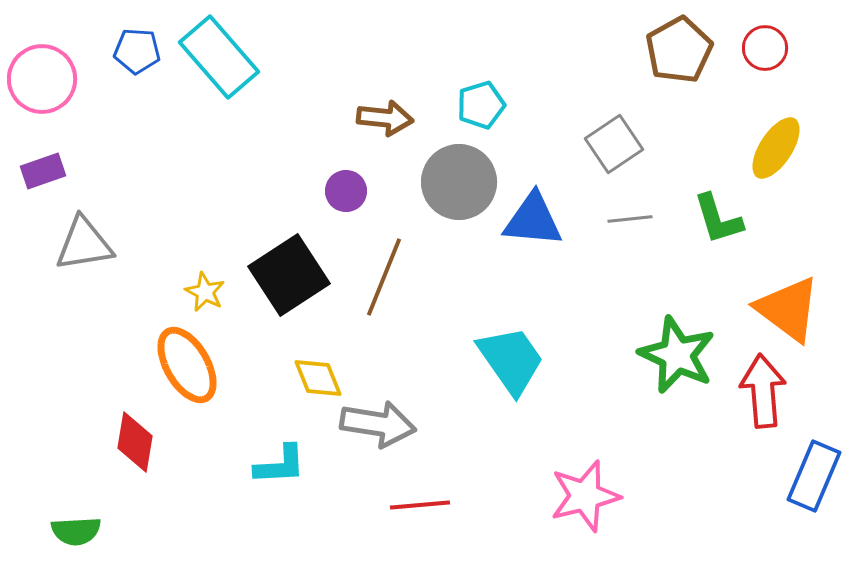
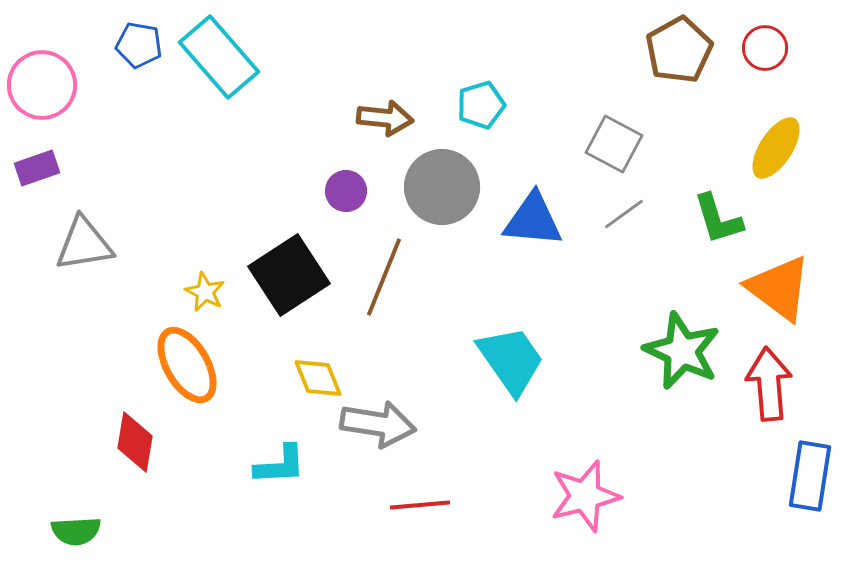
blue pentagon: moved 2 px right, 6 px up; rotated 6 degrees clockwise
pink circle: moved 6 px down
gray square: rotated 28 degrees counterclockwise
purple rectangle: moved 6 px left, 3 px up
gray circle: moved 17 px left, 5 px down
gray line: moved 6 px left, 5 px up; rotated 30 degrees counterclockwise
orange triangle: moved 9 px left, 21 px up
green star: moved 5 px right, 4 px up
red arrow: moved 6 px right, 7 px up
blue rectangle: moved 4 px left; rotated 14 degrees counterclockwise
